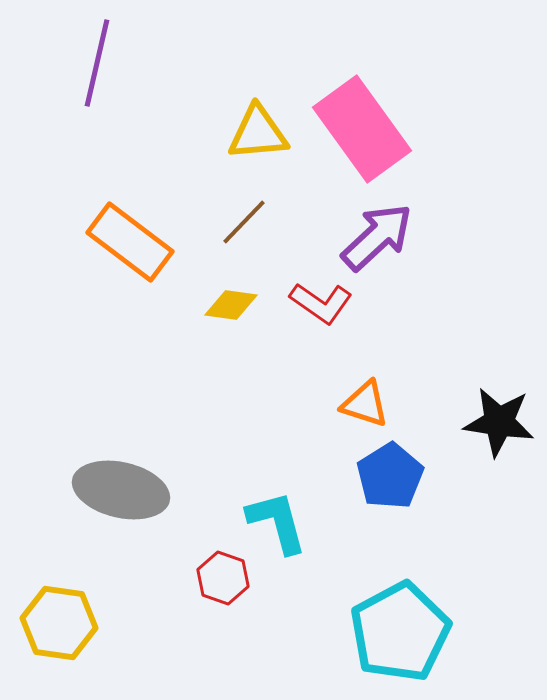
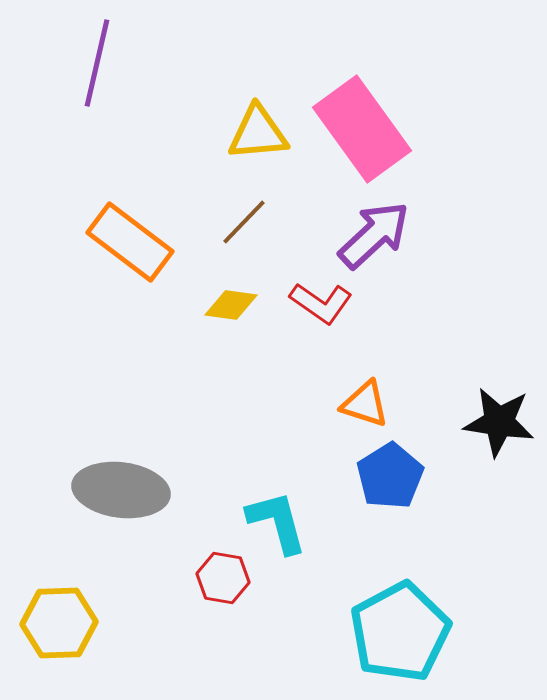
purple arrow: moved 3 px left, 2 px up
gray ellipse: rotated 6 degrees counterclockwise
red hexagon: rotated 9 degrees counterclockwise
yellow hexagon: rotated 10 degrees counterclockwise
